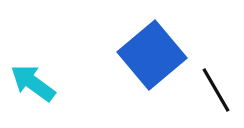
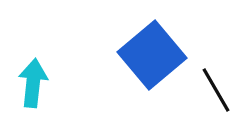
cyan arrow: rotated 60 degrees clockwise
